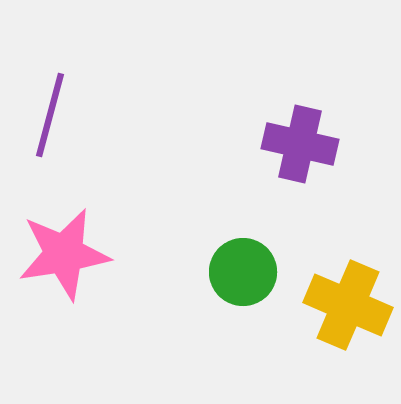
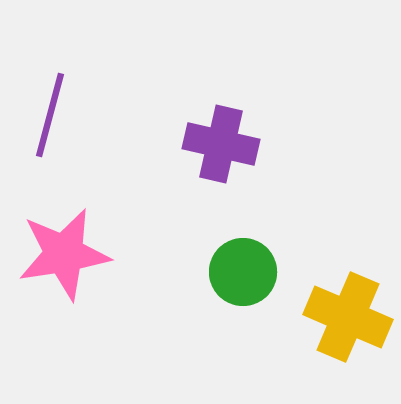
purple cross: moved 79 px left
yellow cross: moved 12 px down
